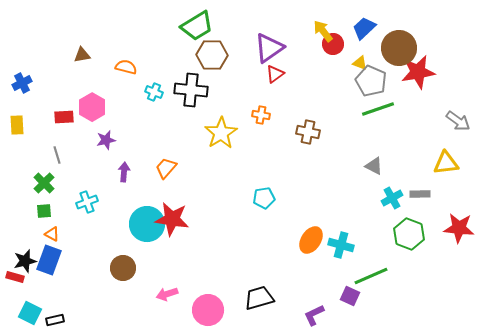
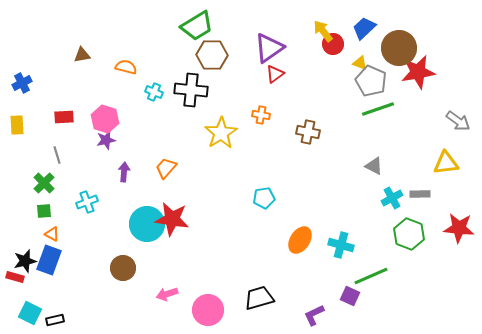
pink hexagon at (92, 107): moved 13 px right, 12 px down; rotated 12 degrees counterclockwise
orange ellipse at (311, 240): moved 11 px left
